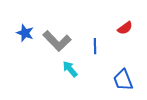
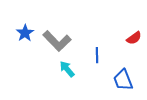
red semicircle: moved 9 px right, 10 px down
blue star: rotated 18 degrees clockwise
blue line: moved 2 px right, 9 px down
cyan arrow: moved 3 px left
